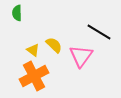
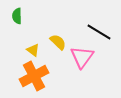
green semicircle: moved 3 px down
yellow semicircle: moved 4 px right, 3 px up
pink triangle: moved 1 px right, 1 px down
